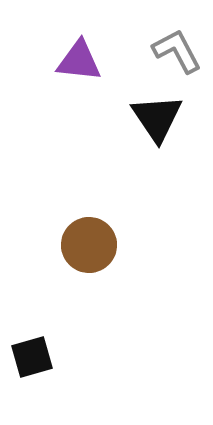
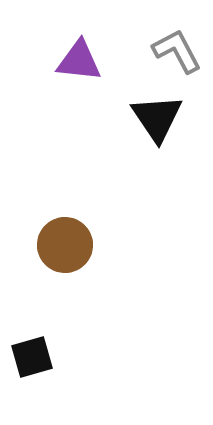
brown circle: moved 24 px left
